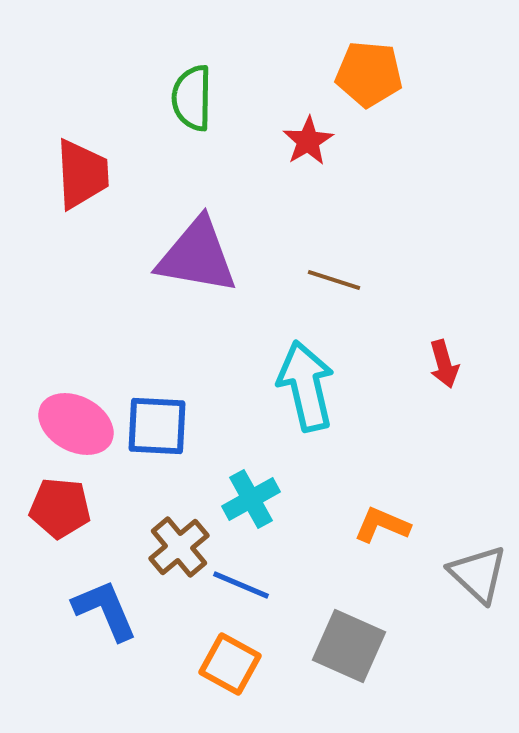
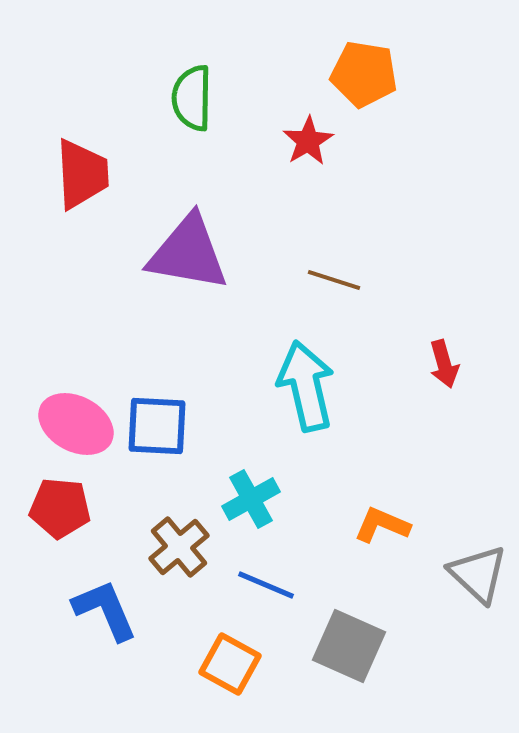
orange pentagon: moved 5 px left; rotated 4 degrees clockwise
purple triangle: moved 9 px left, 3 px up
blue line: moved 25 px right
